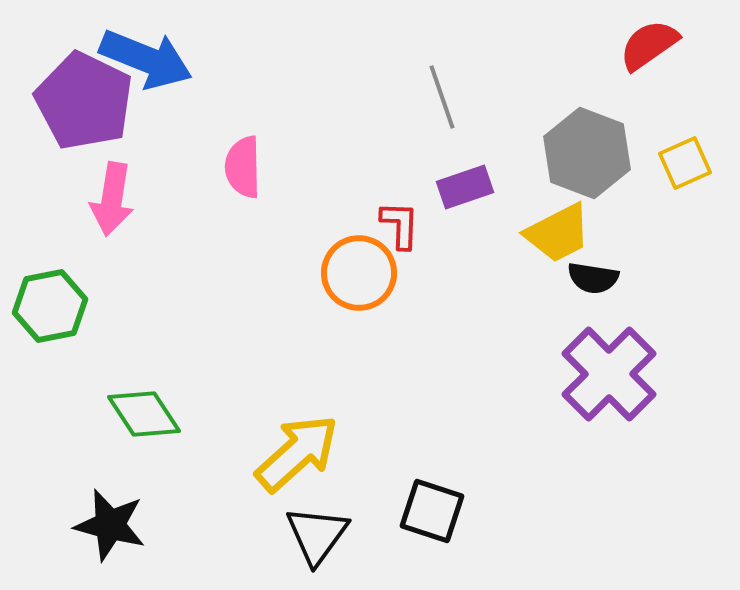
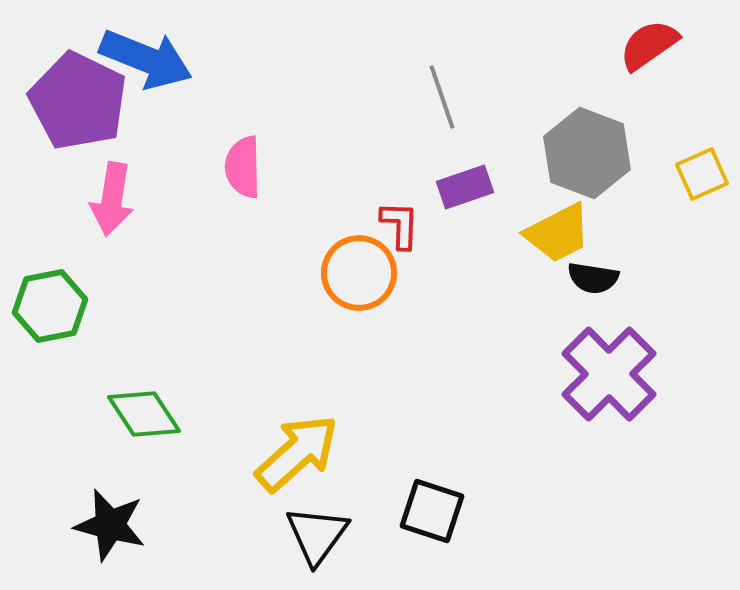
purple pentagon: moved 6 px left
yellow square: moved 17 px right, 11 px down
